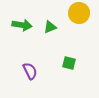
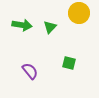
green triangle: rotated 24 degrees counterclockwise
purple semicircle: rotated 12 degrees counterclockwise
